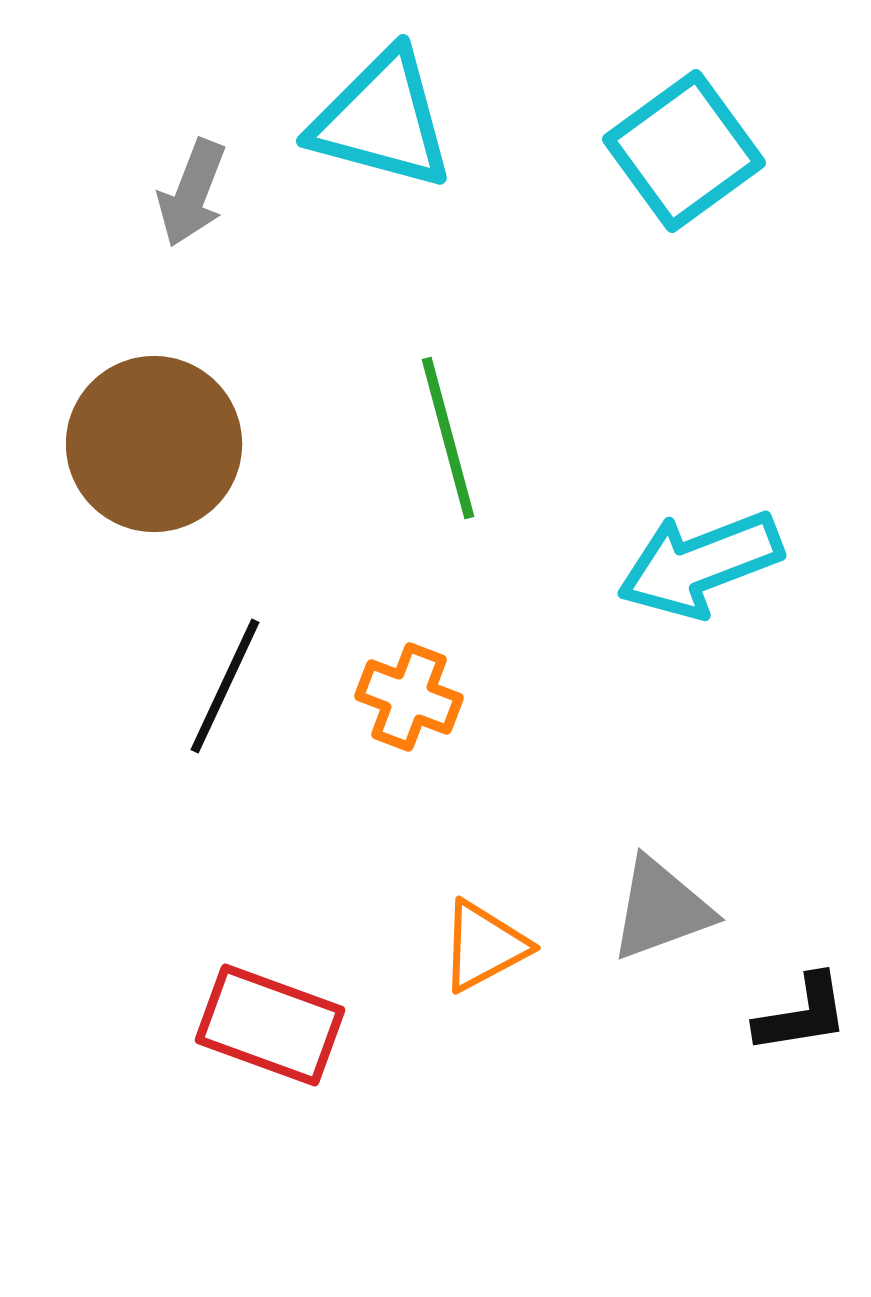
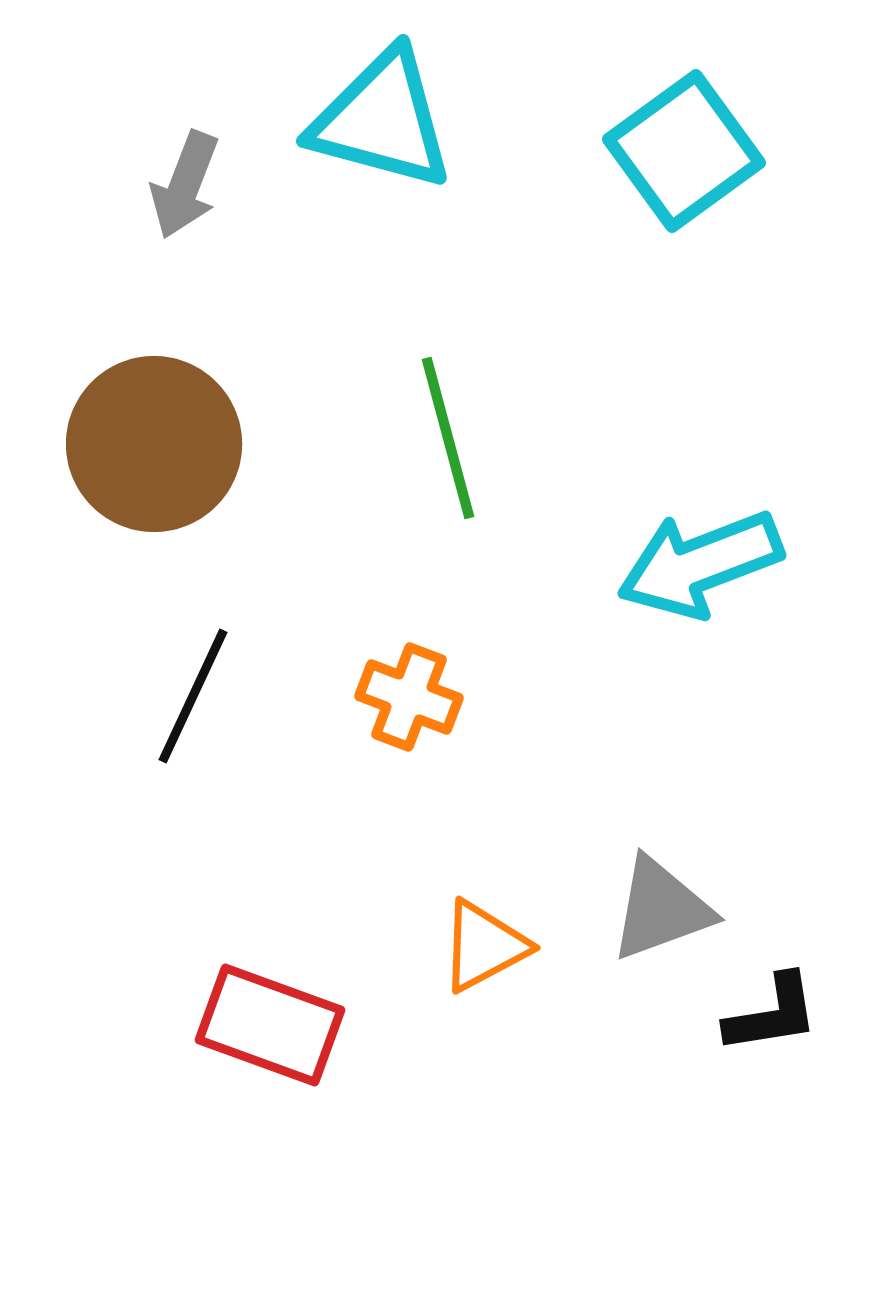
gray arrow: moved 7 px left, 8 px up
black line: moved 32 px left, 10 px down
black L-shape: moved 30 px left
